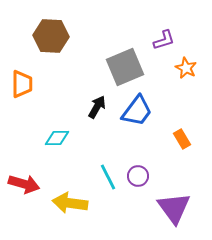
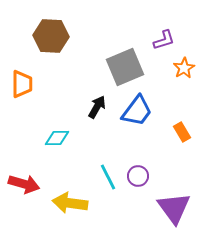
orange star: moved 2 px left; rotated 15 degrees clockwise
orange rectangle: moved 7 px up
